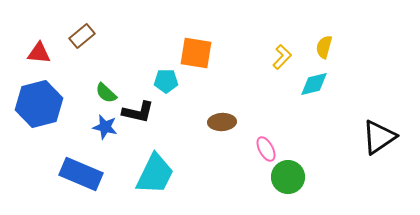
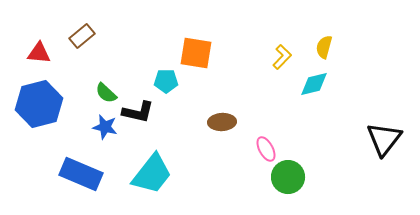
black triangle: moved 5 px right, 2 px down; rotated 18 degrees counterclockwise
cyan trapezoid: moved 3 px left; rotated 12 degrees clockwise
